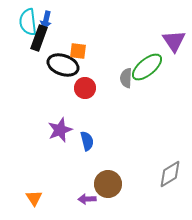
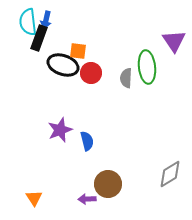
green ellipse: rotated 56 degrees counterclockwise
red circle: moved 6 px right, 15 px up
